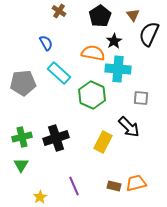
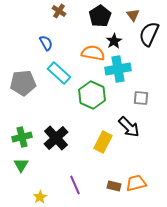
cyan cross: rotated 15 degrees counterclockwise
black cross: rotated 25 degrees counterclockwise
purple line: moved 1 px right, 1 px up
